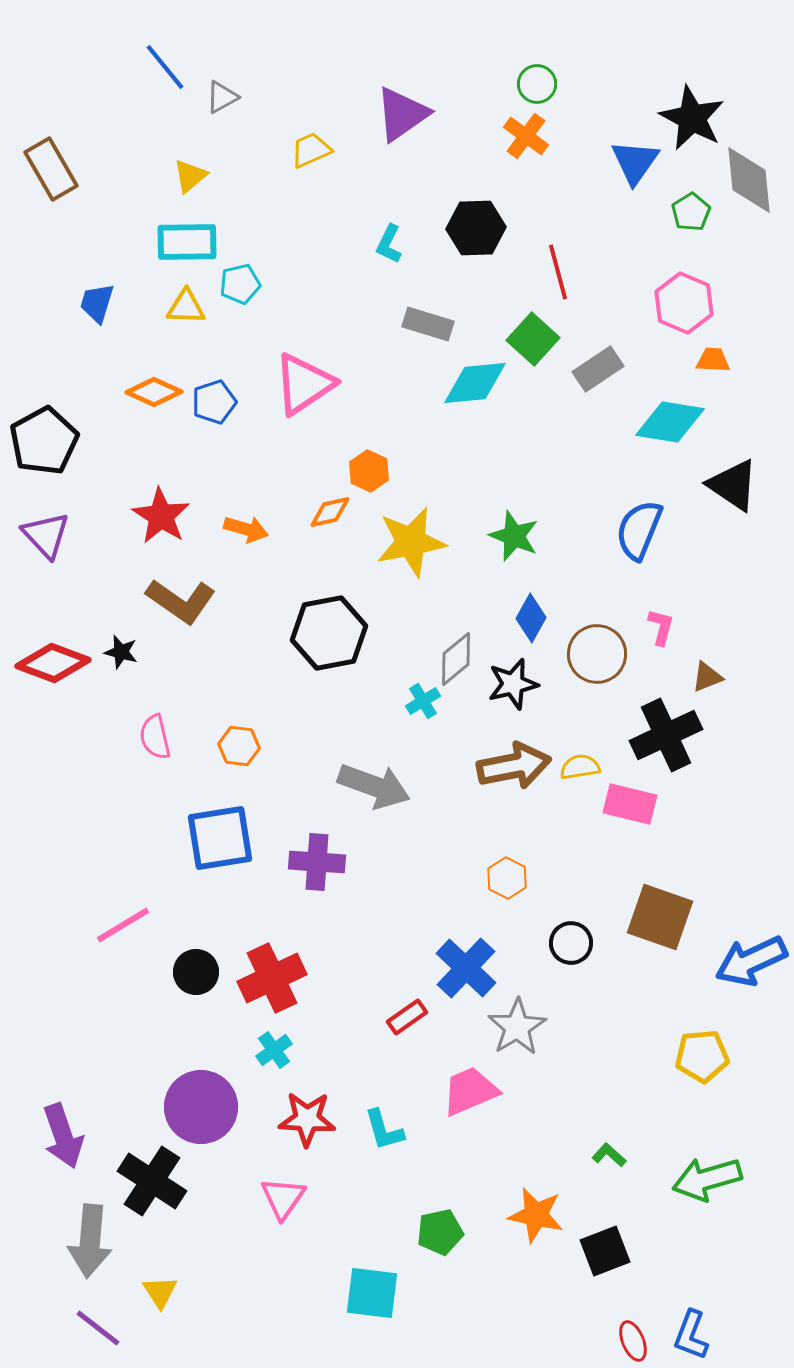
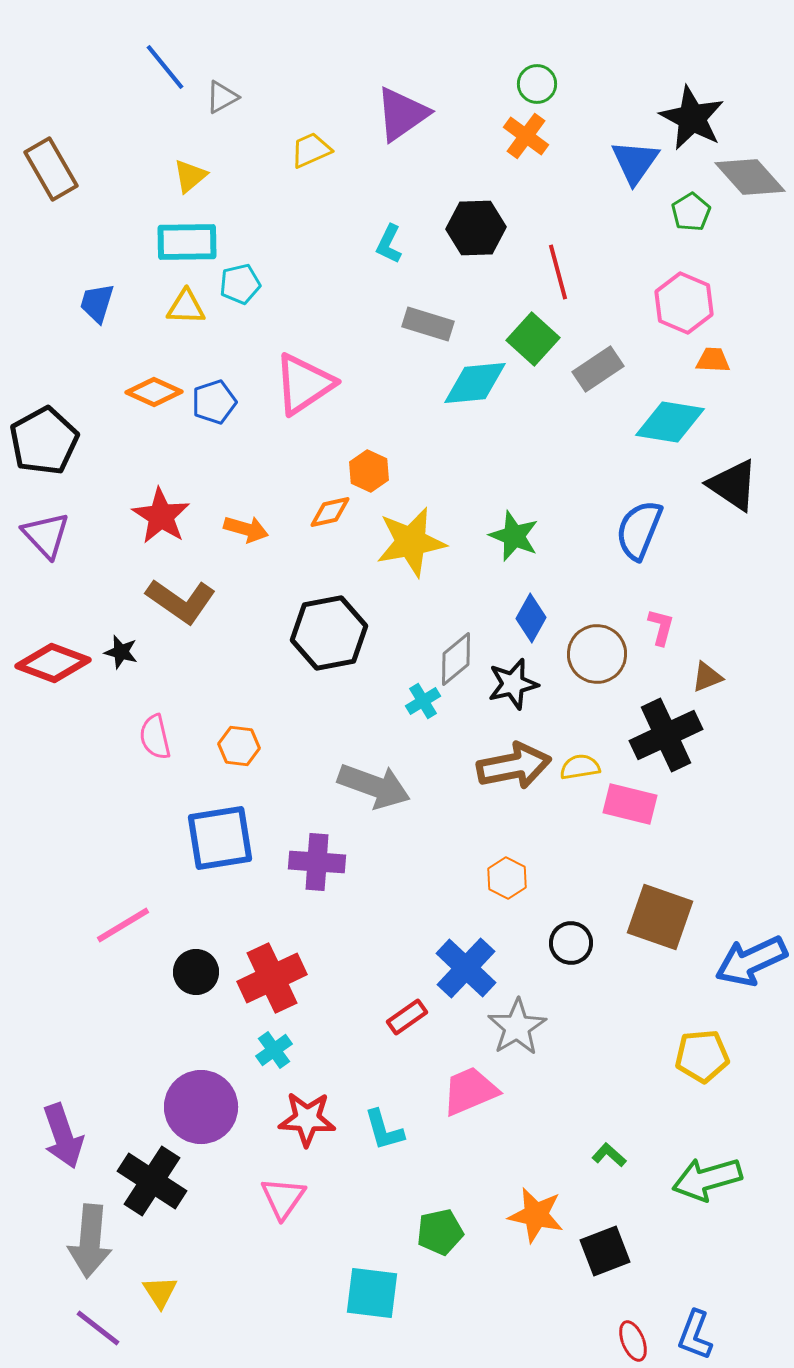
gray diamond at (749, 180): moved 1 px right, 3 px up; rotated 36 degrees counterclockwise
blue L-shape at (691, 1335): moved 4 px right
